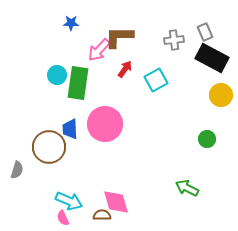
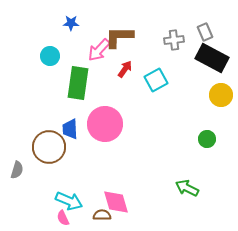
cyan circle: moved 7 px left, 19 px up
